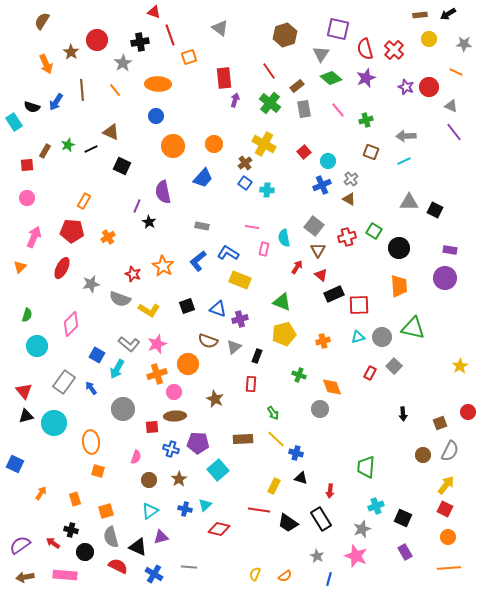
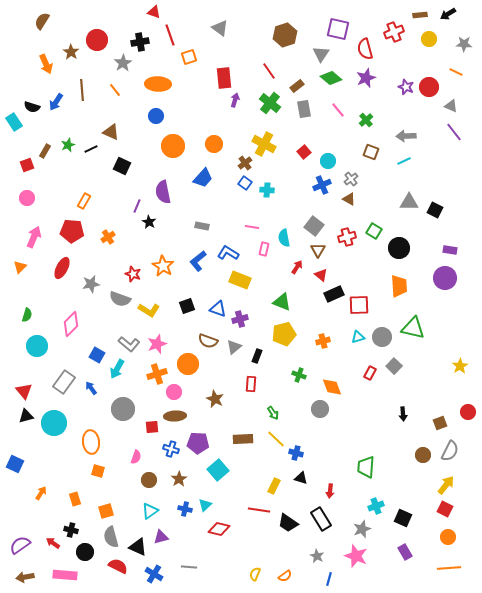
red cross at (394, 50): moved 18 px up; rotated 24 degrees clockwise
green cross at (366, 120): rotated 24 degrees counterclockwise
red square at (27, 165): rotated 16 degrees counterclockwise
